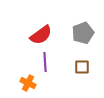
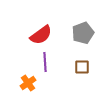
orange cross: rotated 28 degrees clockwise
